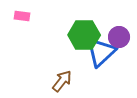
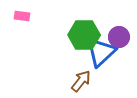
brown arrow: moved 19 px right
